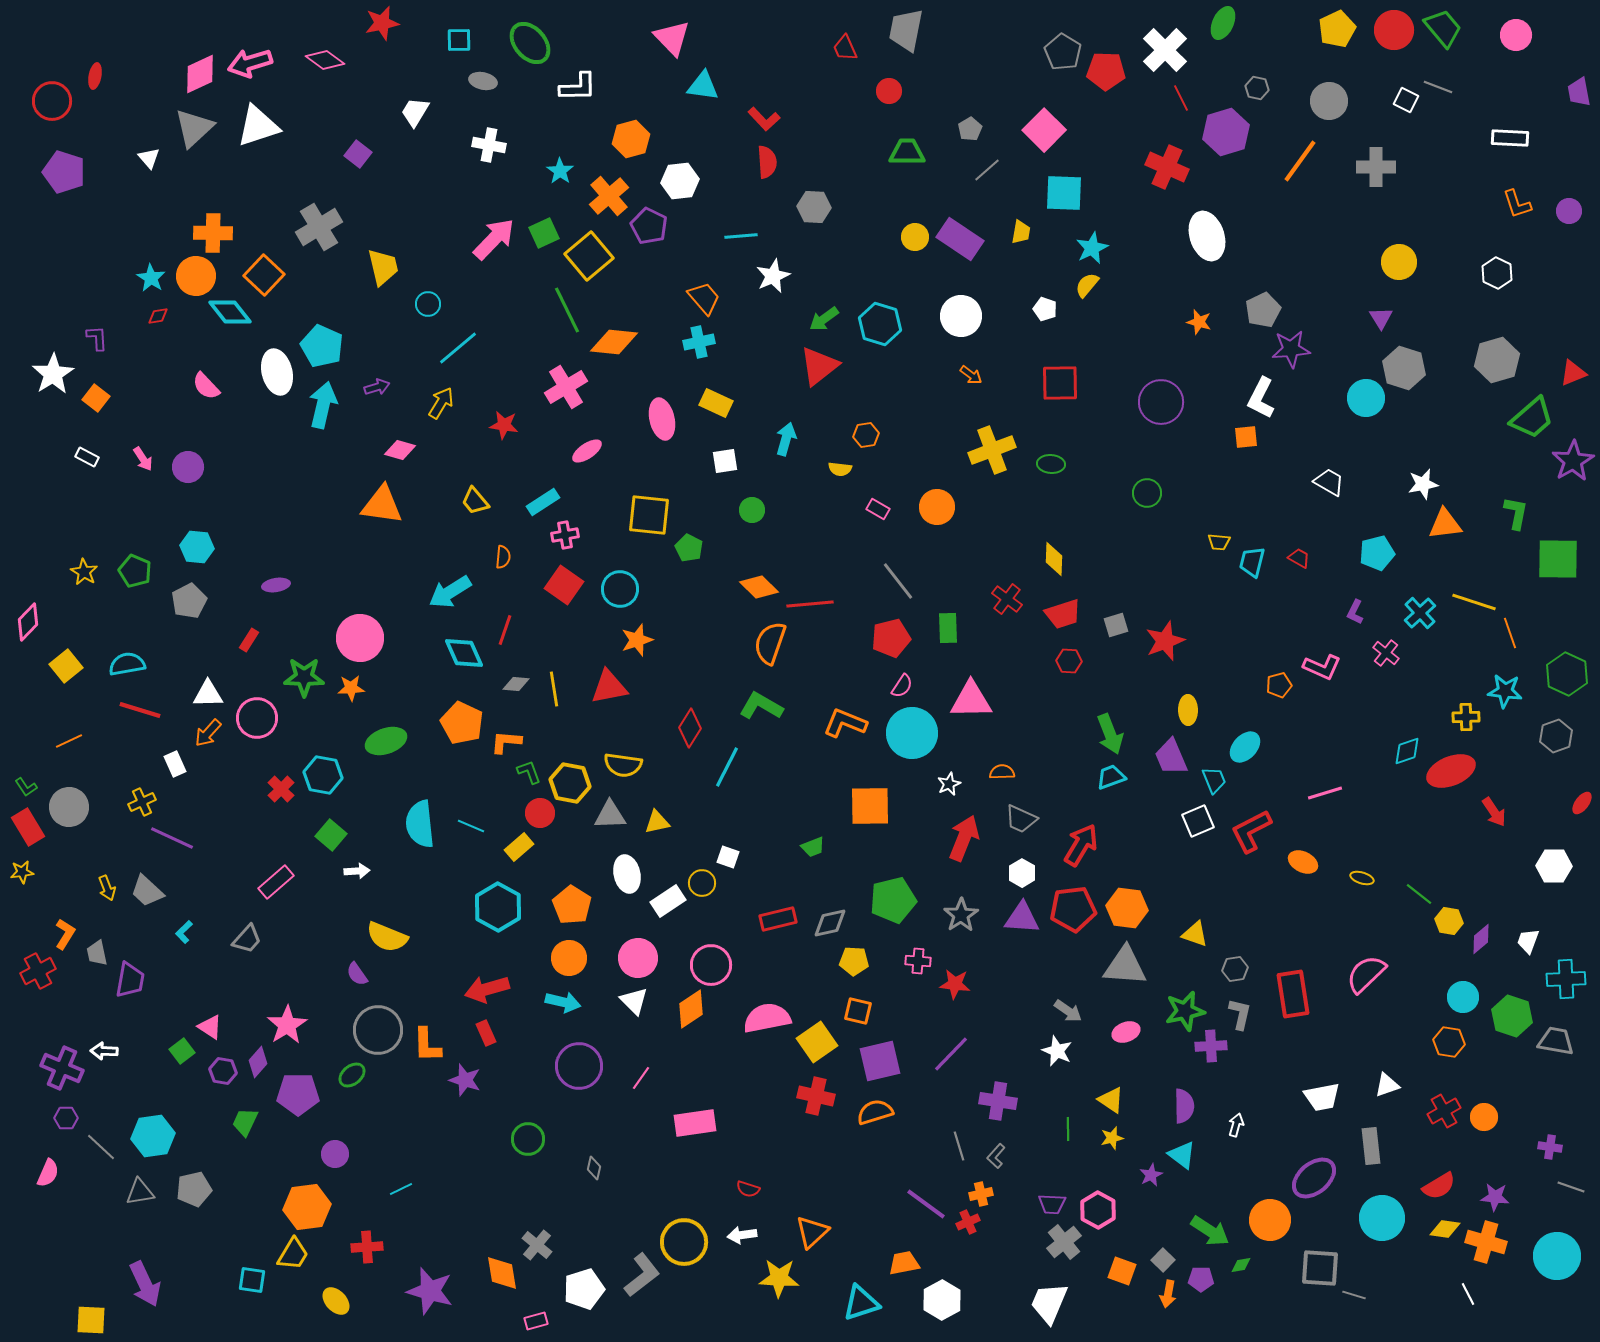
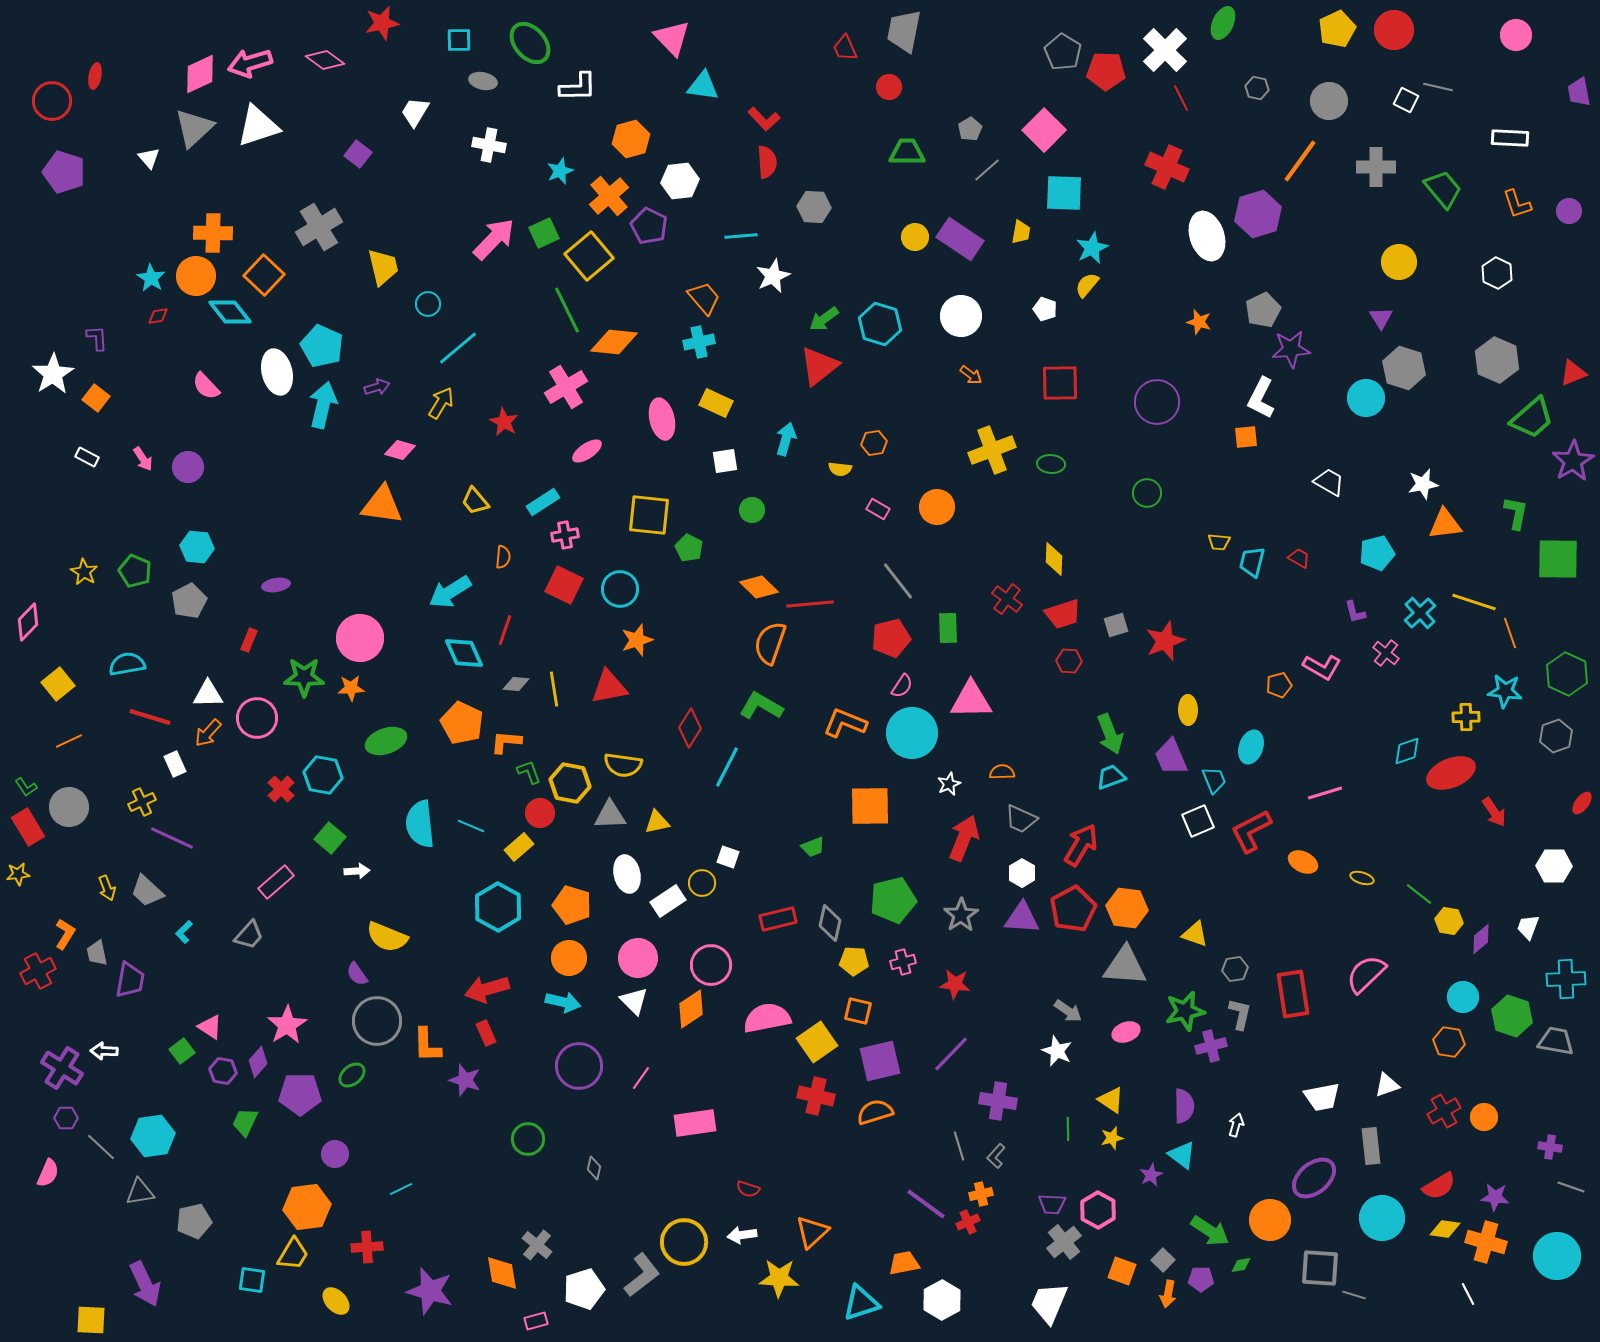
green trapezoid at (1443, 28): moved 161 px down
gray trapezoid at (906, 30): moved 2 px left, 1 px down
gray line at (1438, 87): rotated 8 degrees counterclockwise
red circle at (889, 91): moved 4 px up
purple hexagon at (1226, 132): moved 32 px right, 82 px down
cyan star at (560, 171): rotated 16 degrees clockwise
gray hexagon at (1497, 360): rotated 21 degrees counterclockwise
purple circle at (1161, 402): moved 4 px left
red star at (504, 425): moved 3 px up; rotated 20 degrees clockwise
orange hexagon at (866, 435): moved 8 px right, 8 px down
red square at (564, 585): rotated 9 degrees counterclockwise
purple L-shape at (1355, 612): rotated 40 degrees counterclockwise
red rectangle at (249, 640): rotated 10 degrees counterclockwise
yellow square at (66, 666): moved 8 px left, 18 px down
pink L-shape at (1322, 667): rotated 6 degrees clockwise
red line at (140, 710): moved 10 px right, 7 px down
cyan ellipse at (1245, 747): moved 6 px right; rotated 24 degrees counterclockwise
red ellipse at (1451, 771): moved 2 px down
green square at (331, 835): moved 1 px left, 3 px down
yellow star at (22, 872): moved 4 px left, 2 px down
orange pentagon at (572, 905): rotated 15 degrees counterclockwise
red pentagon at (1073, 909): rotated 21 degrees counterclockwise
gray diamond at (830, 923): rotated 66 degrees counterclockwise
gray trapezoid at (247, 939): moved 2 px right, 4 px up
white trapezoid at (1528, 941): moved 14 px up
pink cross at (918, 961): moved 15 px left, 1 px down; rotated 20 degrees counterclockwise
gray circle at (378, 1030): moved 1 px left, 9 px up
purple cross at (1211, 1046): rotated 12 degrees counterclockwise
purple cross at (62, 1068): rotated 9 degrees clockwise
purple pentagon at (298, 1094): moved 2 px right
gray pentagon at (194, 1189): moved 32 px down
